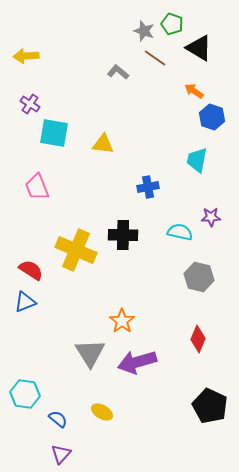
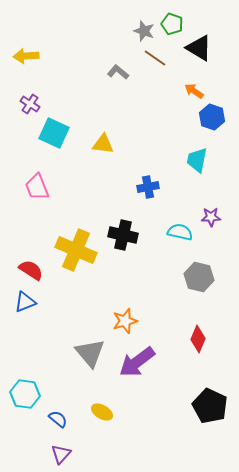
cyan square: rotated 16 degrees clockwise
black cross: rotated 12 degrees clockwise
orange star: moved 3 px right; rotated 20 degrees clockwise
gray triangle: rotated 8 degrees counterclockwise
purple arrow: rotated 21 degrees counterclockwise
